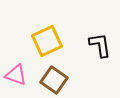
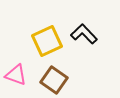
black L-shape: moved 16 px left, 11 px up; rotated 36 degrees counterclockwise
